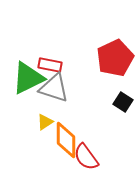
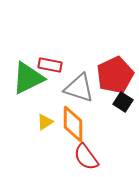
red pentagon: moved 17 px down
gray triangle: moved 25 px right
orange diamond: moved 7 px right, 16 px up
